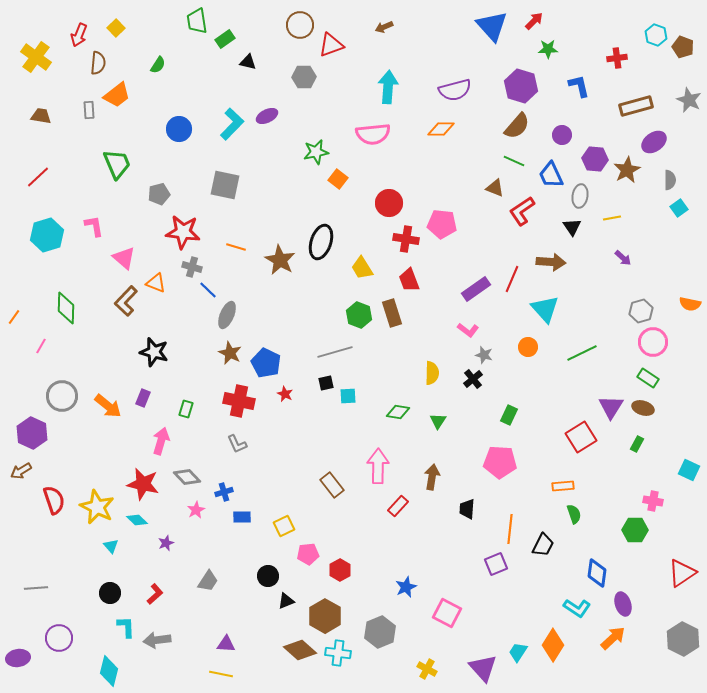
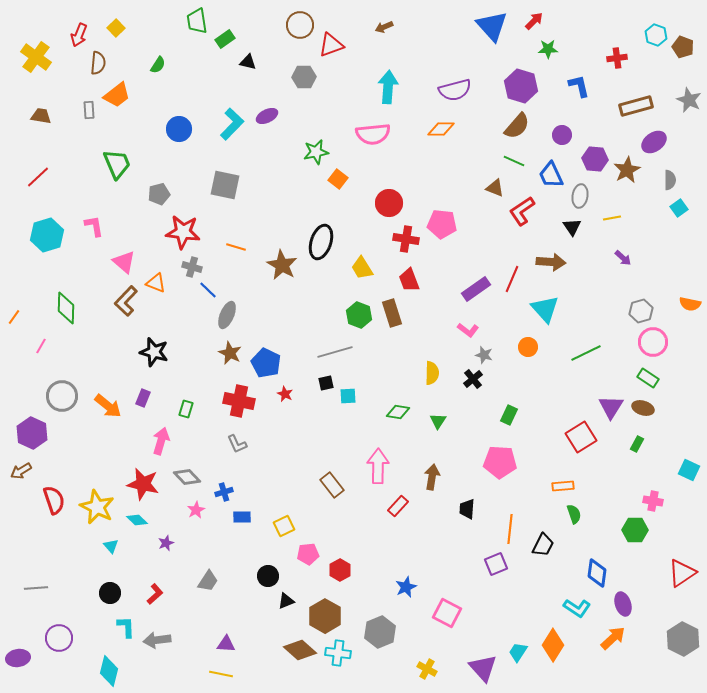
pink triangle at (124, 258): moved 4 px down
brown star at (280, 260): moved 2 px right, 5 px down
green line at (582, 353): moved 4 px right
